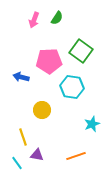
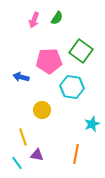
orange line: moved 2 px up; rotated 60 degrees counterclockwise
